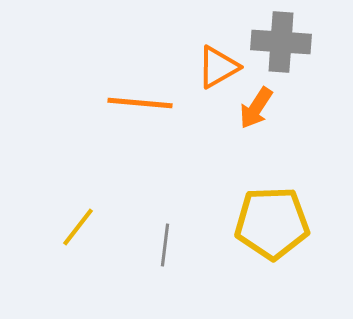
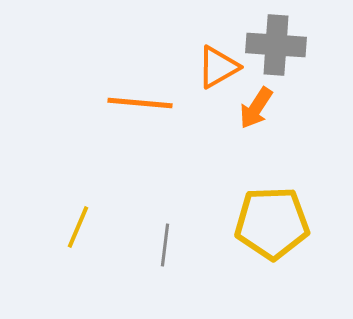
gray cross: moved 5 px left, 3 px down
yellow line: rotated 15 degrees counterclockwise
